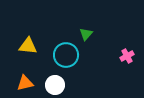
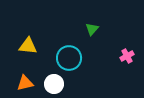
green triangle: moved 6 px right, 5 px up
cyan circle: moved 3 px right, 3 px down
white circle: moved 1 px left, 1 px up
